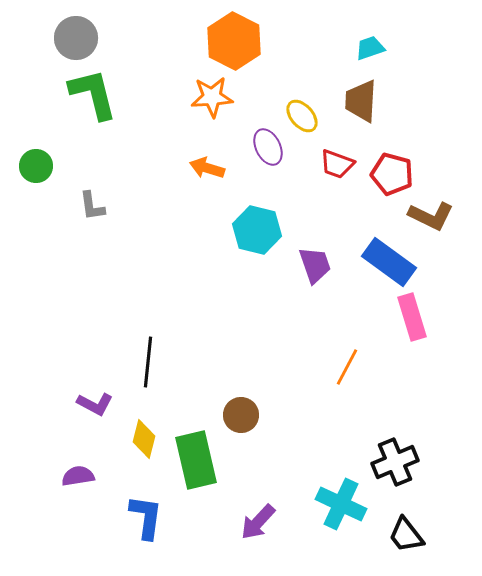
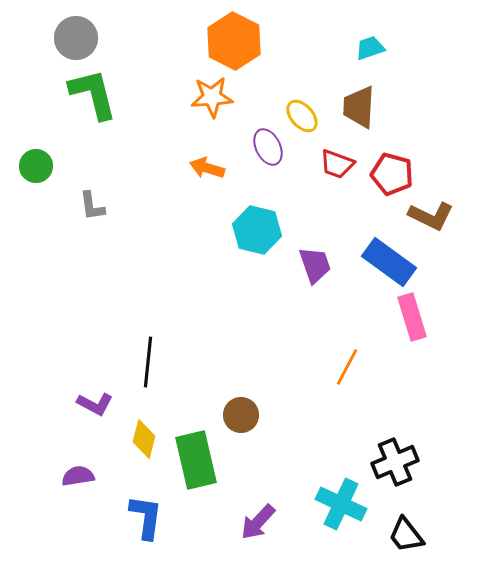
brown trapezoid: moved 2 px left, 6 px down
